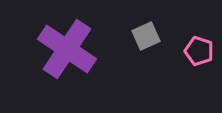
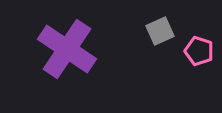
gray square: moved 14 px right, 5 px up
